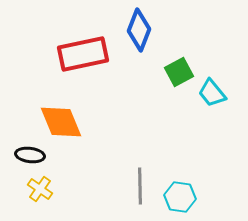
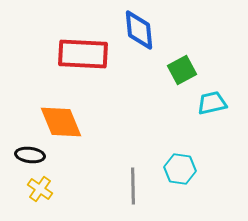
blue diamond: rotated 27 degrees counterclockwise
red rectangle: rotated 15 degrees clockwise
green square: moved 3 px right, 2 px up
cyan trapezoid: moved 10 px down; rotated 116 degrees clockwise
gray line: moved 7 px left
cyan hexagon: moved 28 px up
